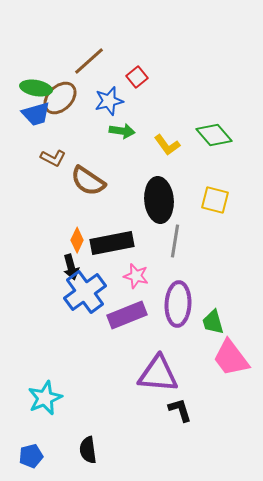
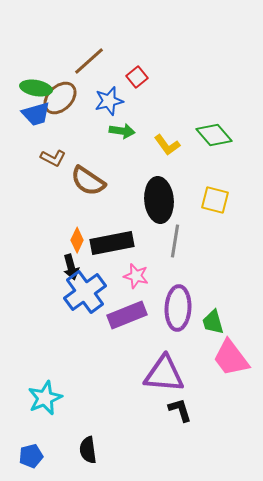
purple ellipse: moved 4 px down
purple triangle: moved 6 px right
